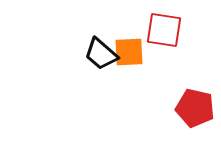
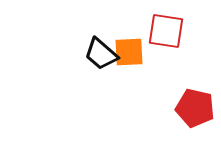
red square: moved 2 px right, 1 px down
